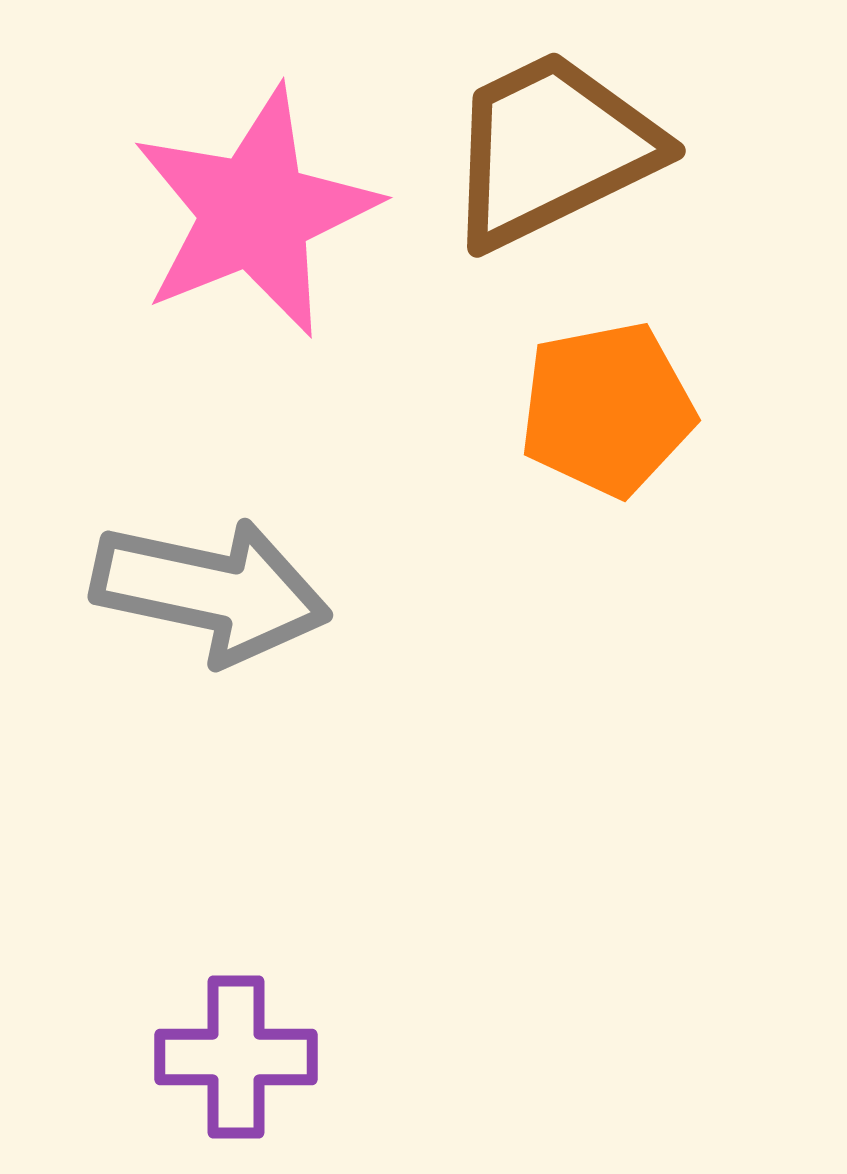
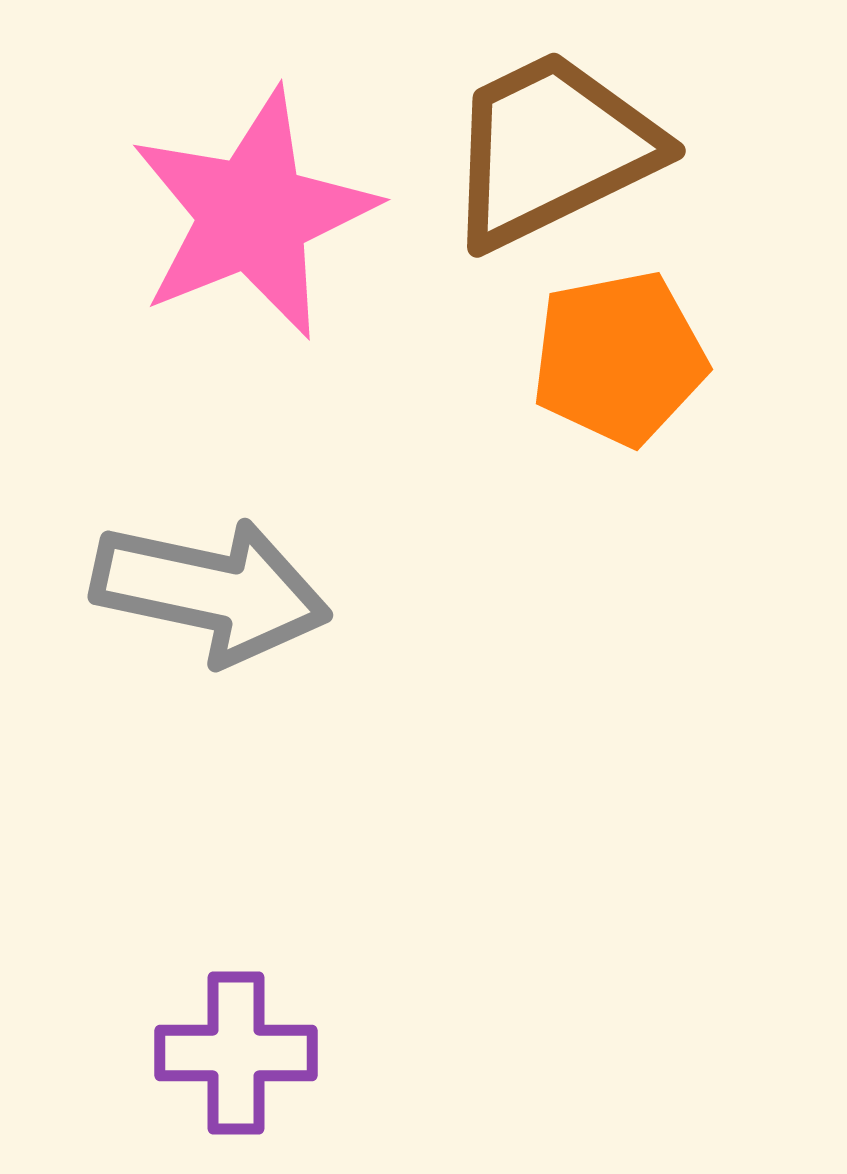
pink star: moved 2 px left, 2 px down
orange pentagon: moved 12 px right, 51 px up
purple cross: moved 4 px up
